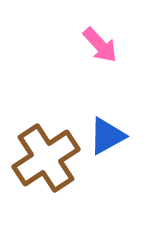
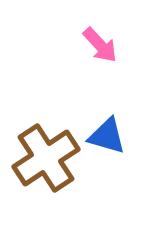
blue triangle: rotated 45 degrees clockwise
